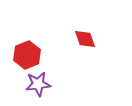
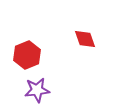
purple star: moved 1 px left, 6 px down
